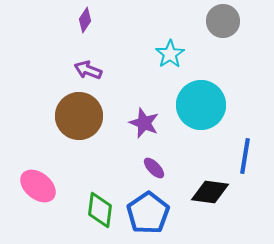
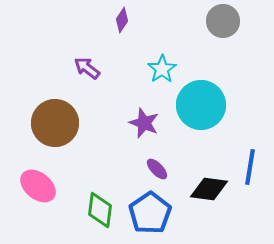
purple diamond: moved 37 px right
cyan star: moved 8 px left, 15 px down
purple arrow: moved 1 px left, 2 px up; rotated 16 degrees clockwise
brown circle: moved 24 px left, 7 px down
blue line: moved 5 px right, 11 px down
purple ellipse: moved 3 px right, 1 px down
black diamond: moved 1 px left, 3 px up
blue pentagon: moved 2 px right
